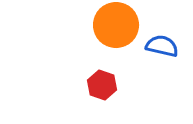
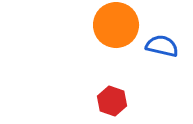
red hexagon: moved 10 px right, 16 px down
